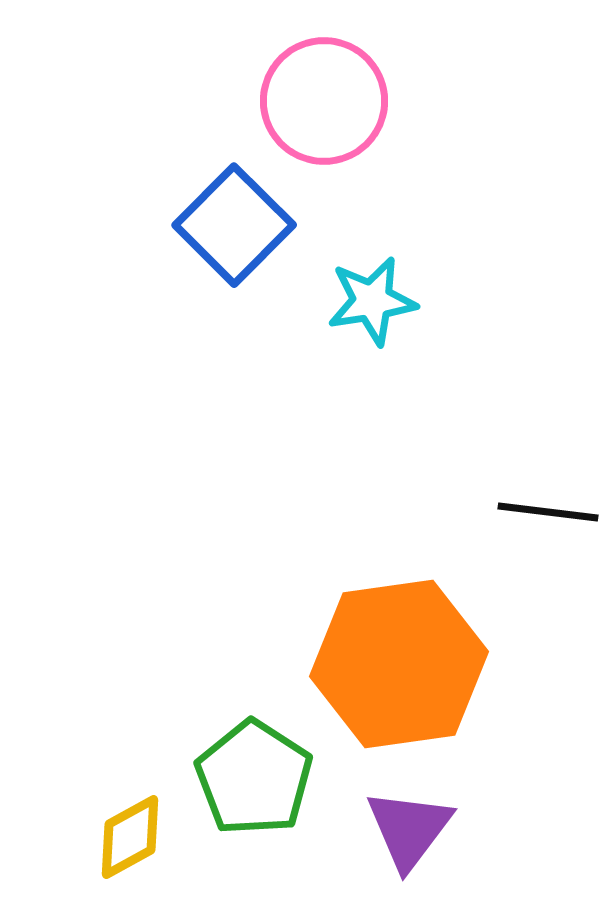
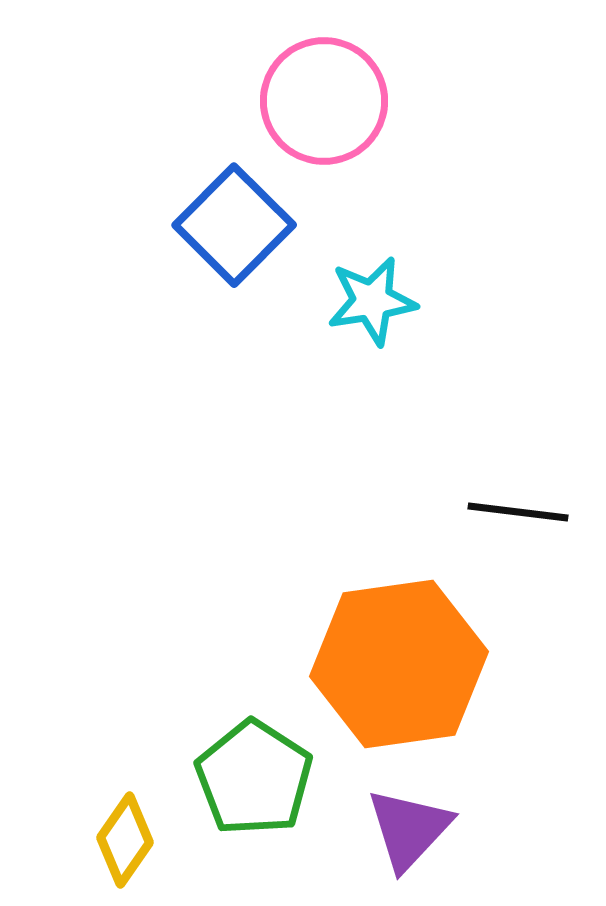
black line: moved 30 px left
purple triangle: rotated 6 degrees clockwise
yellow diamond: moved 5 px left, 3 px down; rotated 26 degrees counterclockwise
